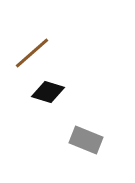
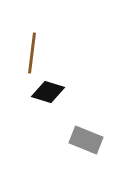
brown line: rotated 42 degrees counterclockwise
